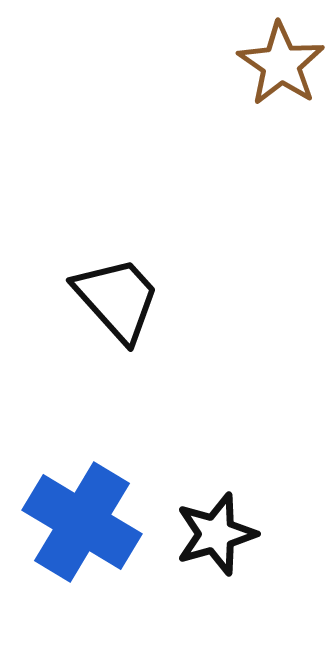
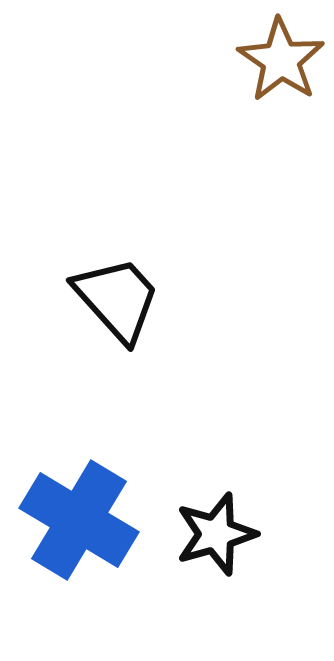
brown star: moved 4 px up
blue cross: moved 3 px left, 2 px up
